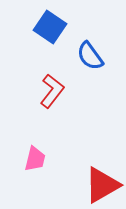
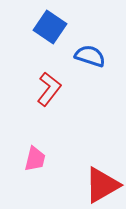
blue semicircle: rotated 144 degrees clockwise
red L-shape: moved 3 px left, 2 px up
